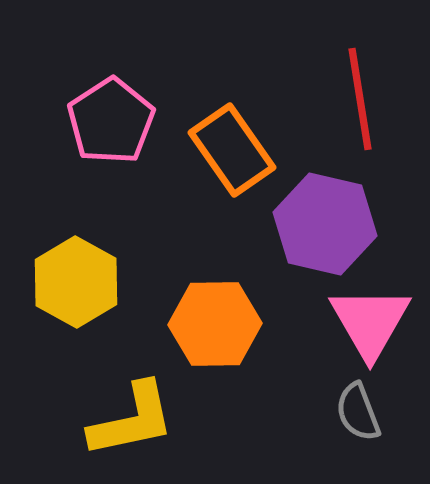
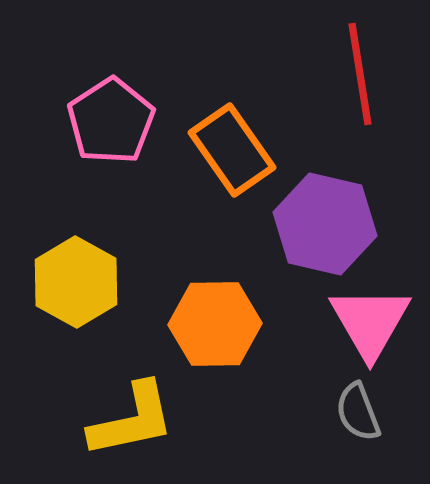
red line: moved 25 px up
